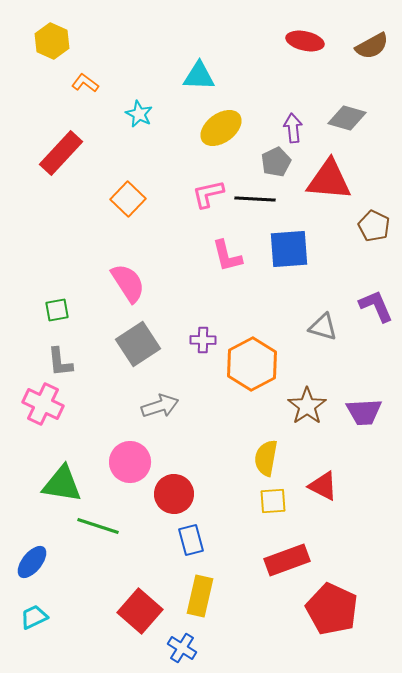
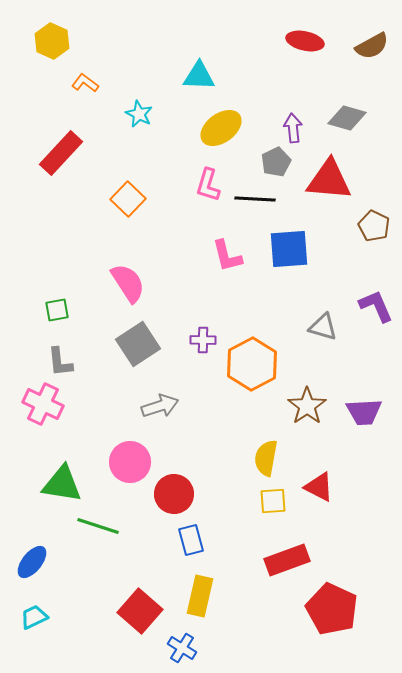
pink L-shape at (208, 194): moved 9 px up; rotated 60 degrees counterclockwise
red triangle at (323, 486): moved 4 px left, 1 px down
